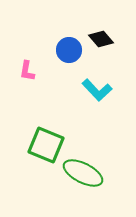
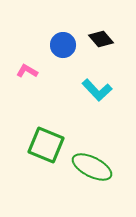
blue circle: moved 6 px left, 5 px up
pink L-shape: rotated 110 degrees clockwise
green ellipse: moved 9 px right, 6 px up
